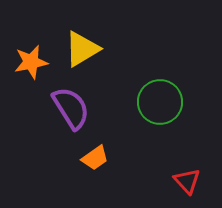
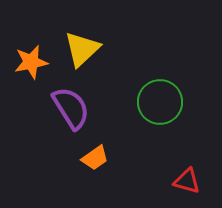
yellow triangle: rotated 12 degrees counterclockwise
red triangle: rotated 32 degrees counterclockwise
